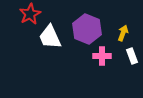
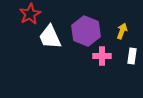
purple hexagon: moved 1 px left, 2 px down
yellow arrow: moved 1 px left, 2 px up
white rectangle: rotated 28 degrees clockwise
